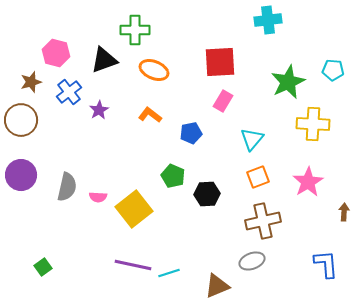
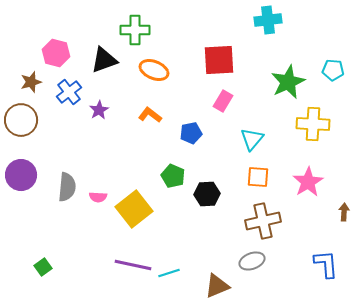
red square: moved 1 px left, 2 px up
orange square: rotated 25 degrees clockwise
gray semicircle: rotated 8 degrees counterclockwise
